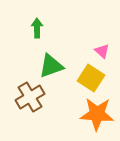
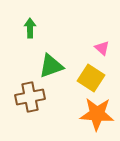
green arrow: moved 7 px left
pink triangle: moved 3 px up
brown cross: rotated 20 degrees clockwise
